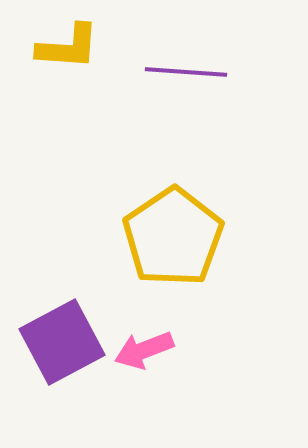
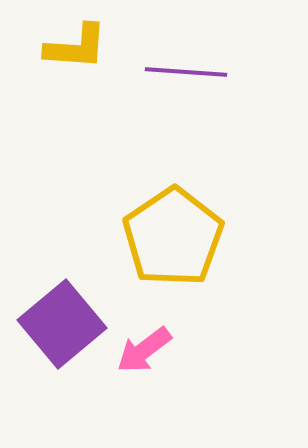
yellow L-shape: moved 8 px right
purple square: moved 18 px up; rotated 12 degrees counterclockwise
pink arrow: rotated 16 degrees counterclockwise
